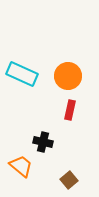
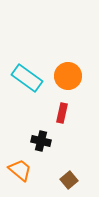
cyan rectangle: moved 5 px right, 4 px down; rotated 12 degrees clockwise
red rectangle: moved 8 px left, 3 px down
black cross: moved 2 px left, 1 px up
orange trapezoid: moved 1 px left, 4 px down
